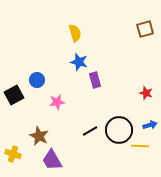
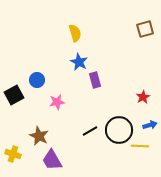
blue star: rotated 12 degrees clockwise
red star: moved 3 px left, 4 px down; rotated 24 degrees clockwise
